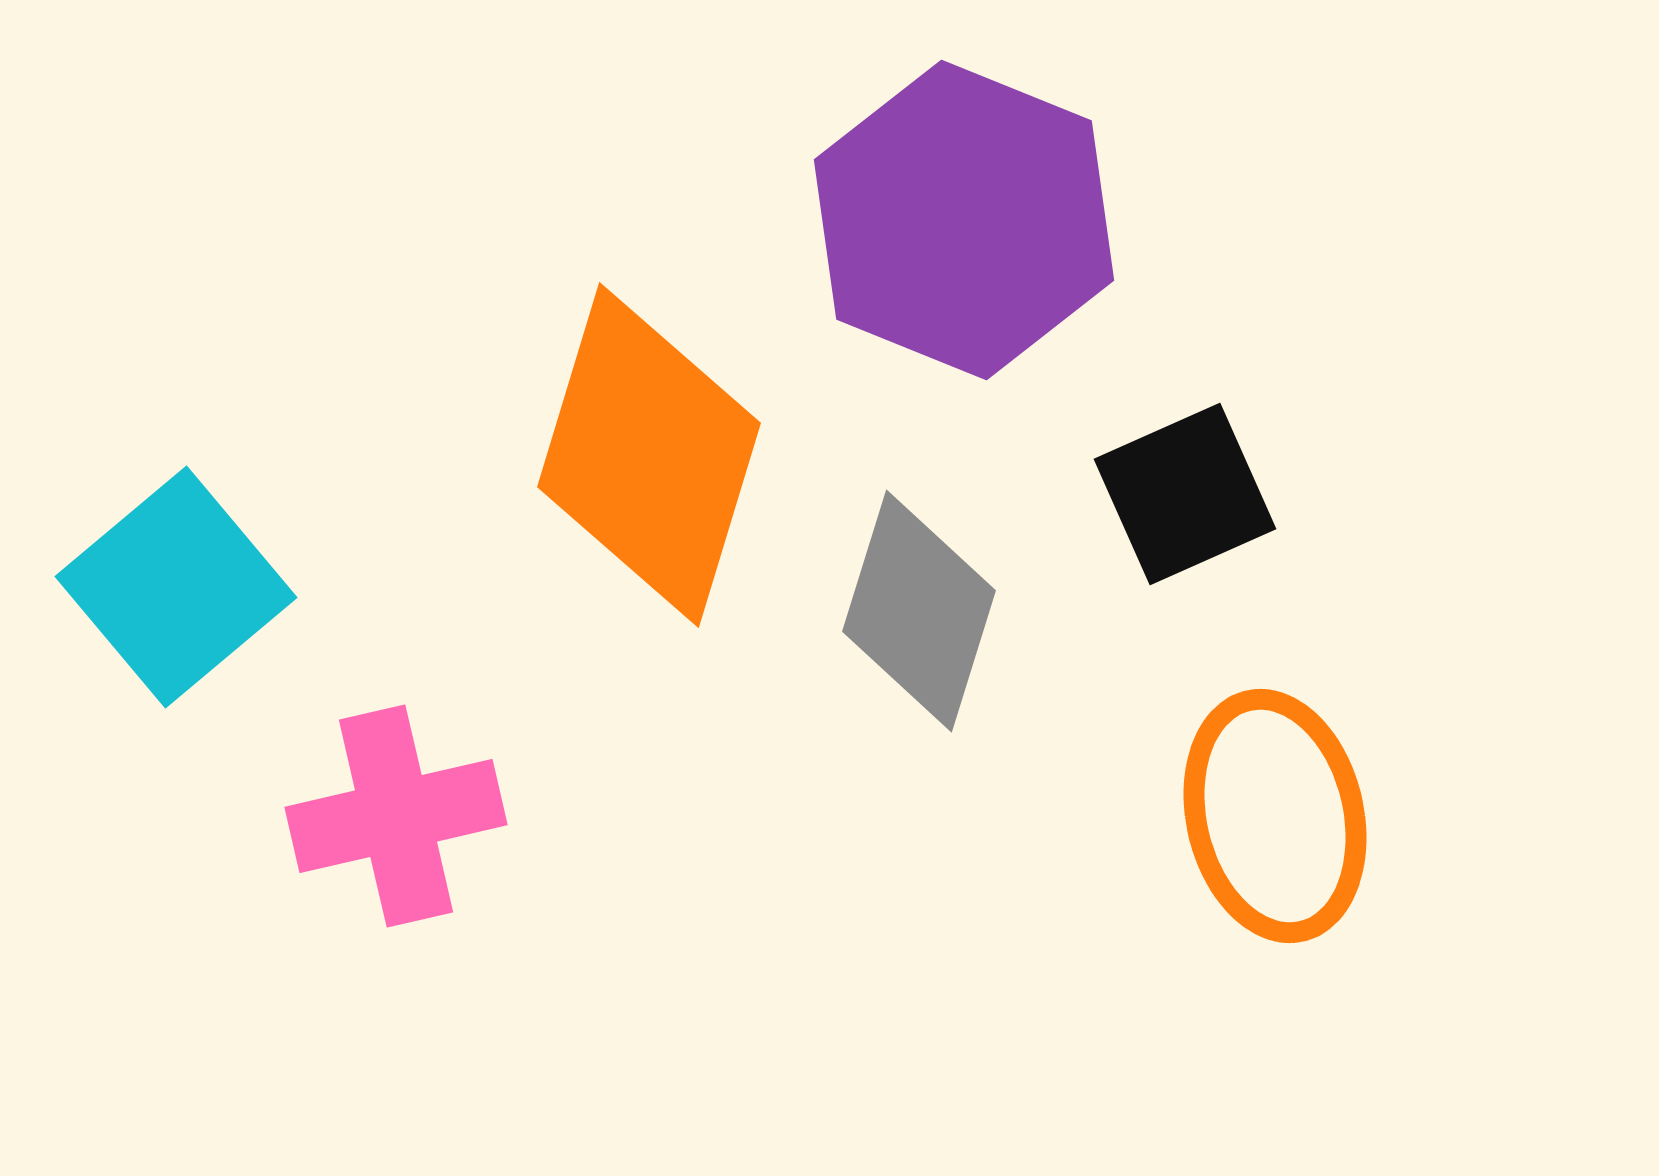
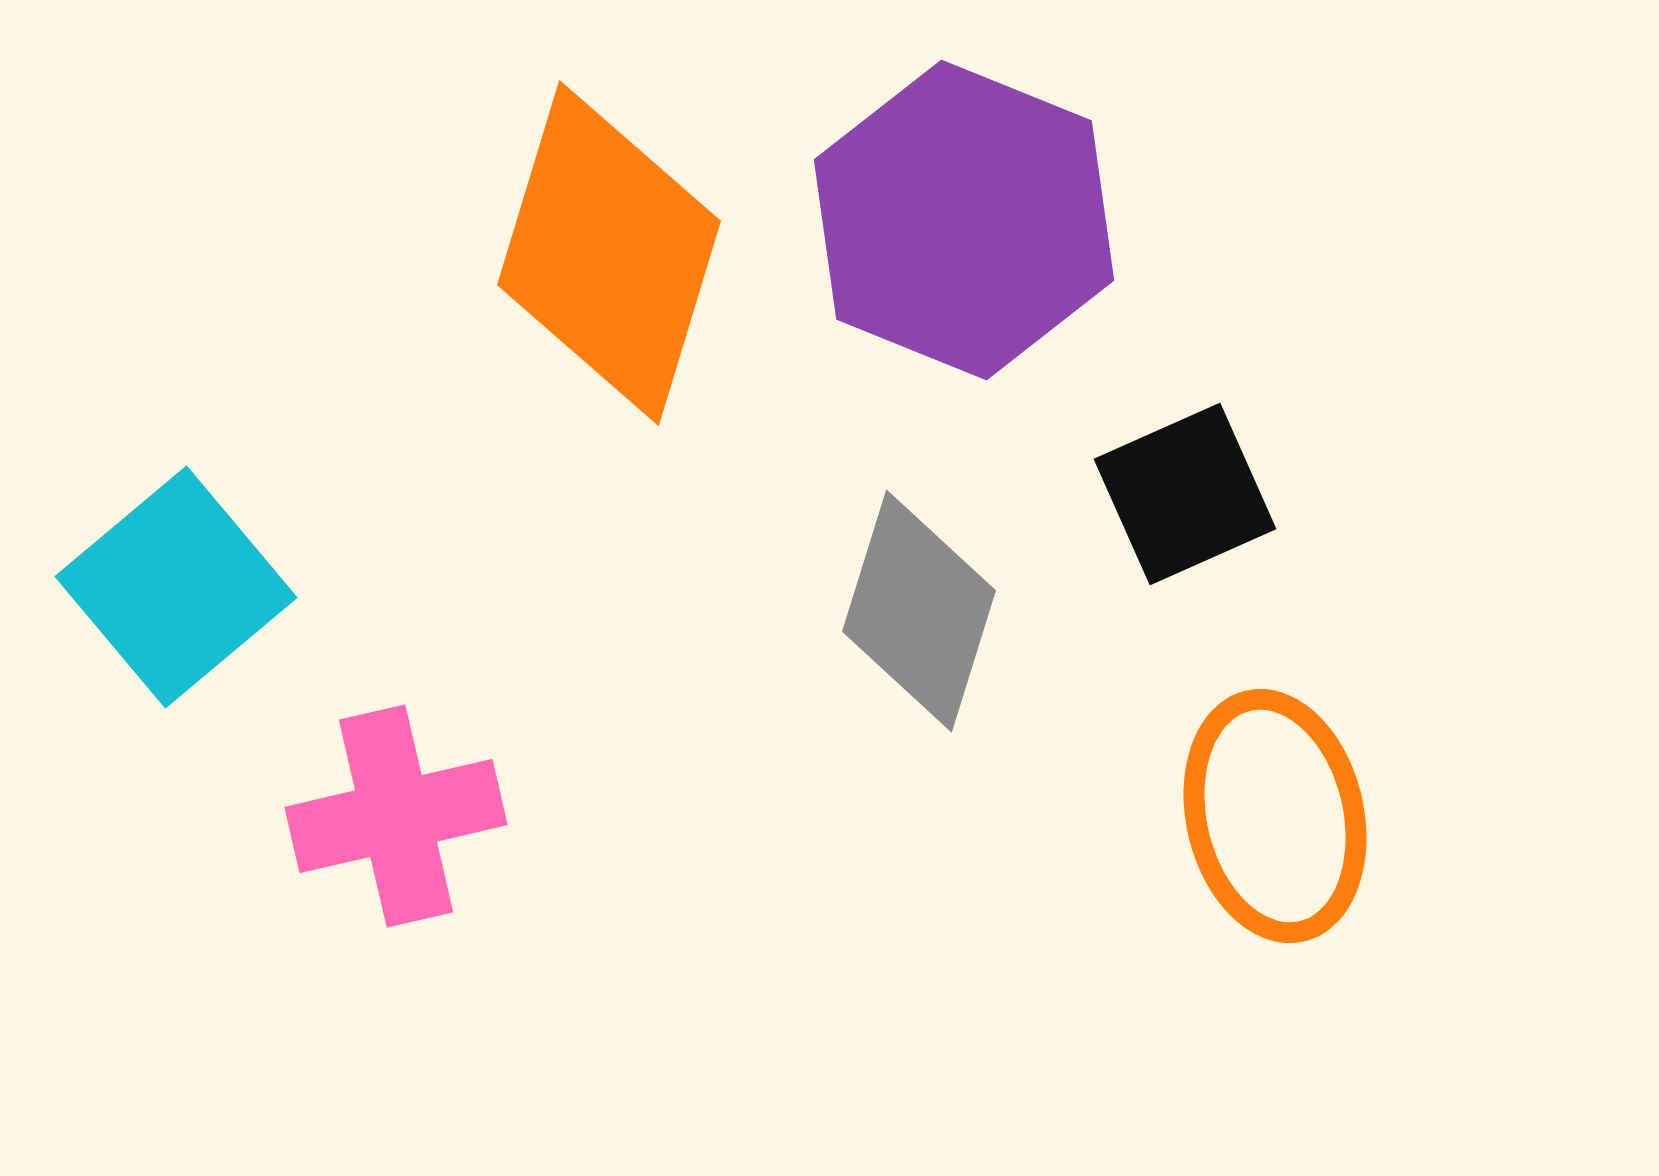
orange diamond: moved 40 px left, 202 px up
